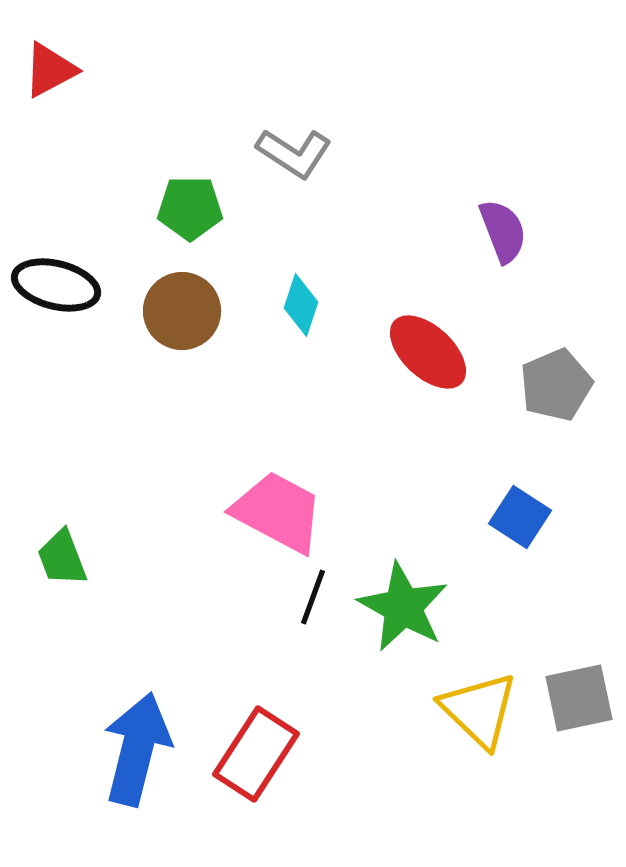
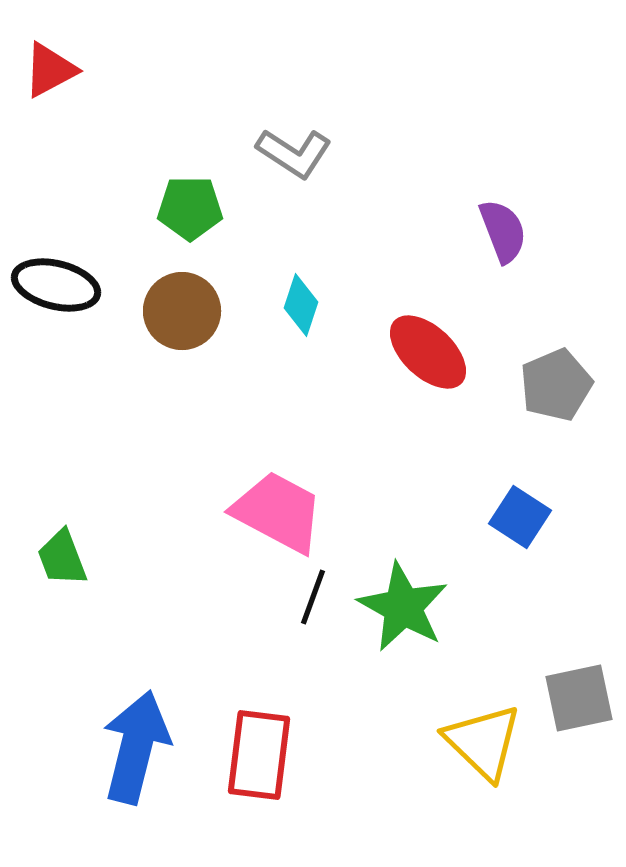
yellow triangle: moved 4 px right, 32 px down
blue arrow: moved 1 px left, 2 px up
red rectangle: moved 3 px right, 1 px down; rotated 26 degrees counterclockwise
